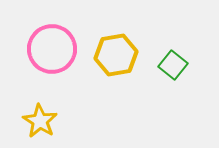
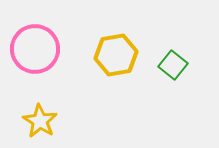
pink circle: moved 17 px left
